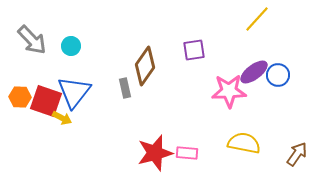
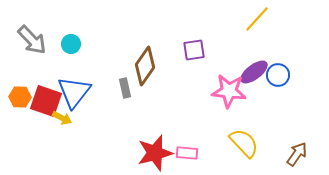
cyan circle: moved 2 px up
pink star: rotated 8 degrees clockwise
yellow semicircle: rotated 36 degrees clockwise
